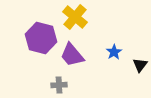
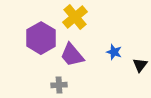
yellow cross: rotated 10 degrees clockwise
purple hexagon: rotated 16 degrees clockwise
blue star: rotated 21 degrees counterclockwise
